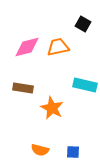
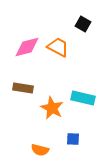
orange trapezoid: rotated 40 degrees clockwise
cyan rectangle: moved 2 px left, 13 px down
blue square: moved 13 px up
